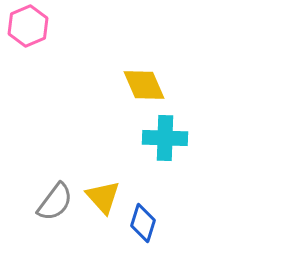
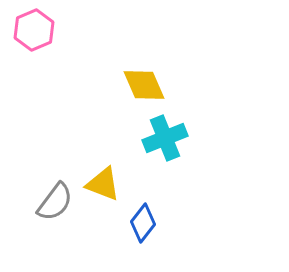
pink hexagon: moved 6 px right, 4 px down
cyan cross: rotated 24 degrees counterclockwise
yellow triangle: moved 13 px up; rotated 27 degrees counterclockwise
blue diamond: rotated 21 degrees clockwise
